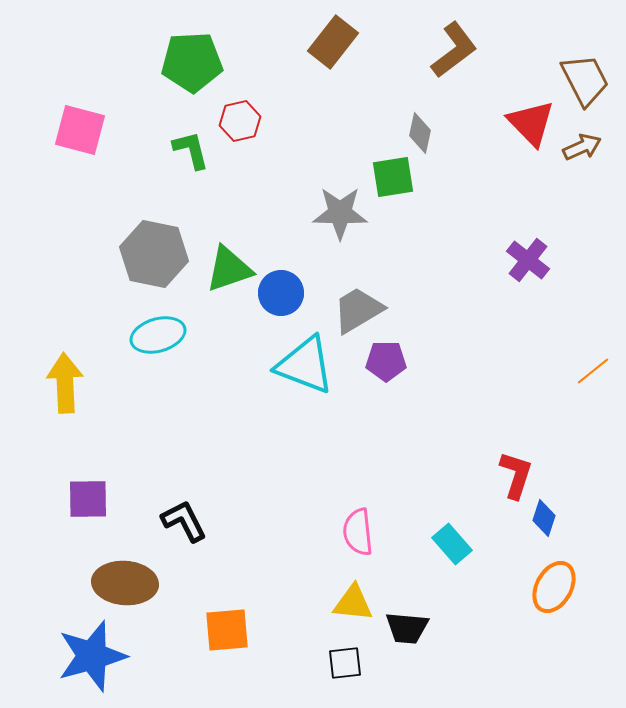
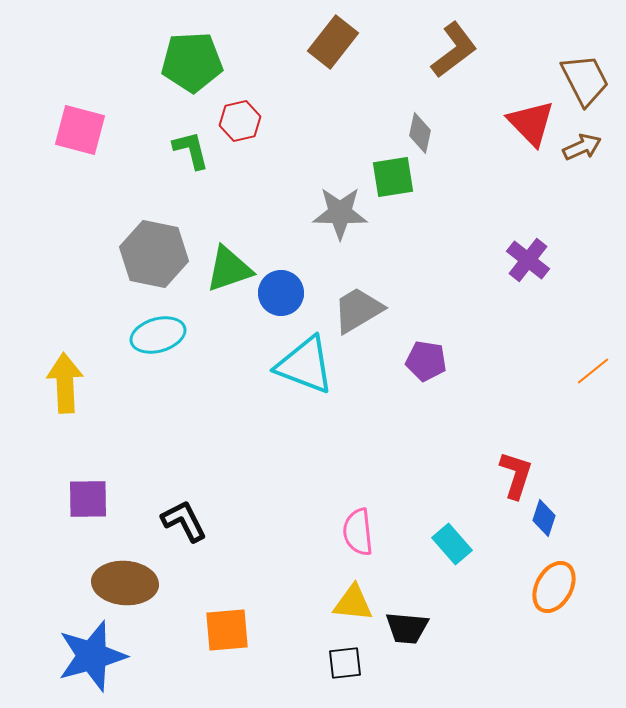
purple pentagon: moved 40 px right; rotated 9 degrees clockwise
